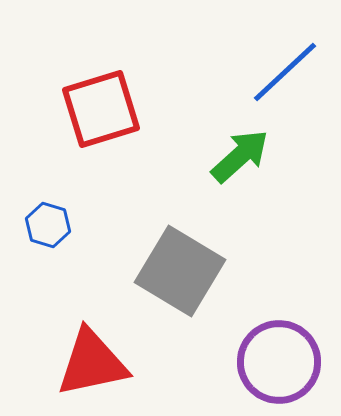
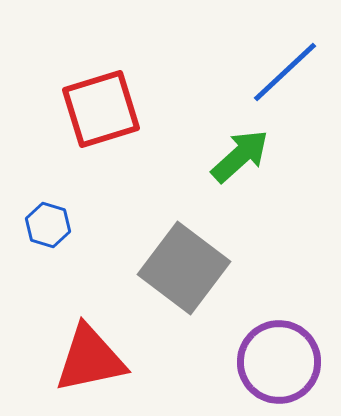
gray square: moved 4 px right, 3 px up; rotated 6 degrees clockwise
red triangle: moved 2 px left, 4 px up
